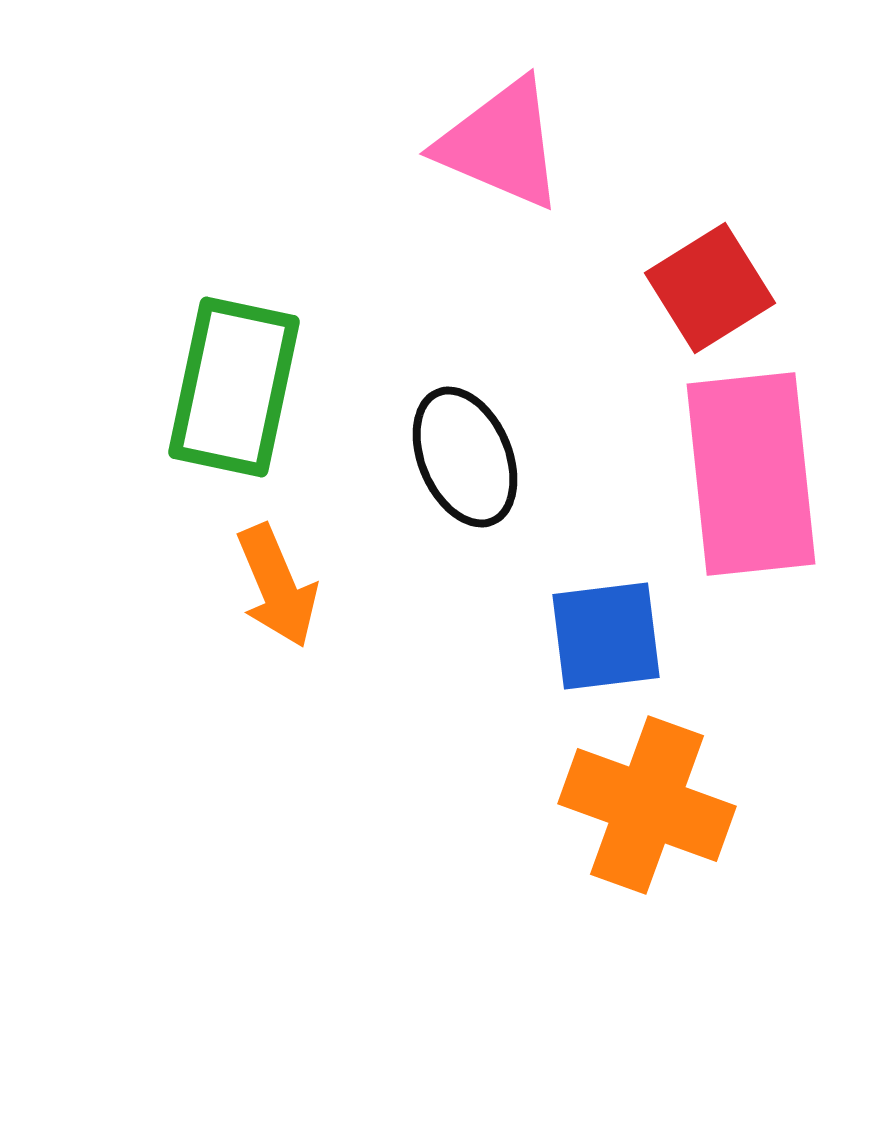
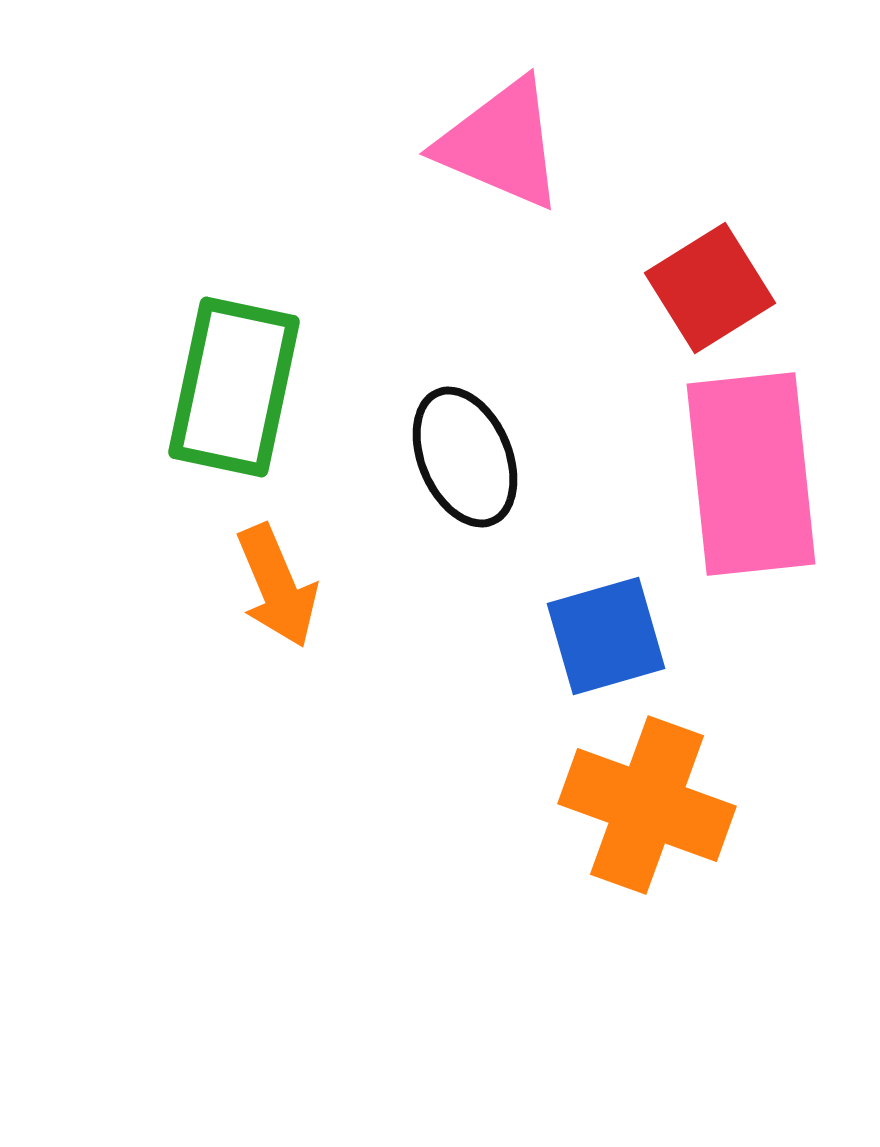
blue square: rotated 9 degrees counterclockwise
